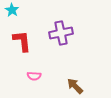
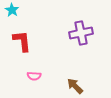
purple cross: moved 20 px right
